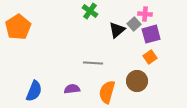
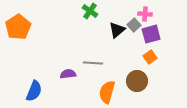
gray square: moved 1 px down
purple semicircle: moved 4 px left, 15 px up
